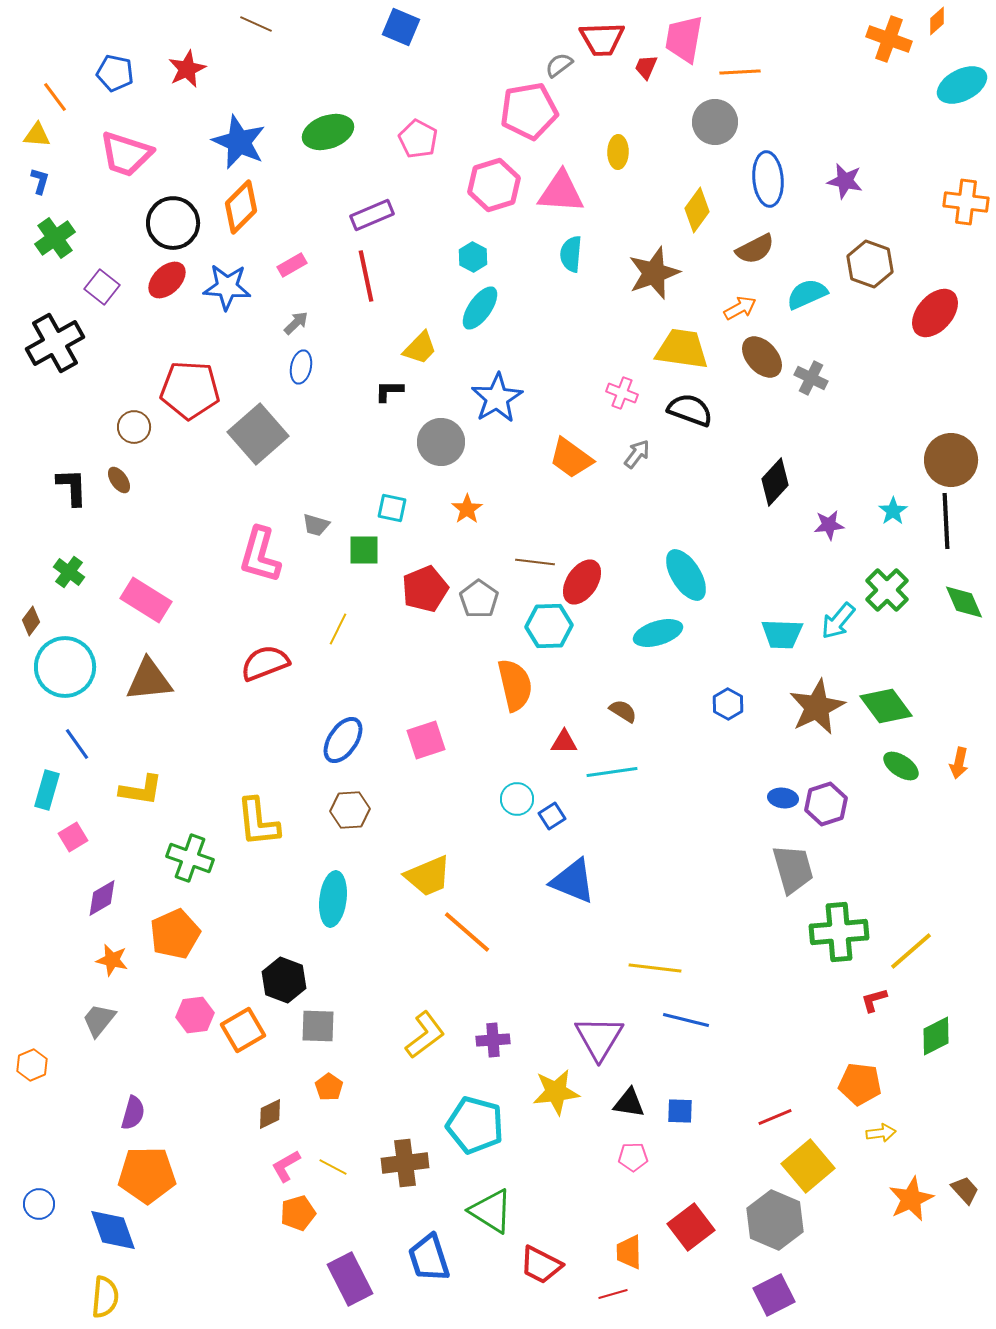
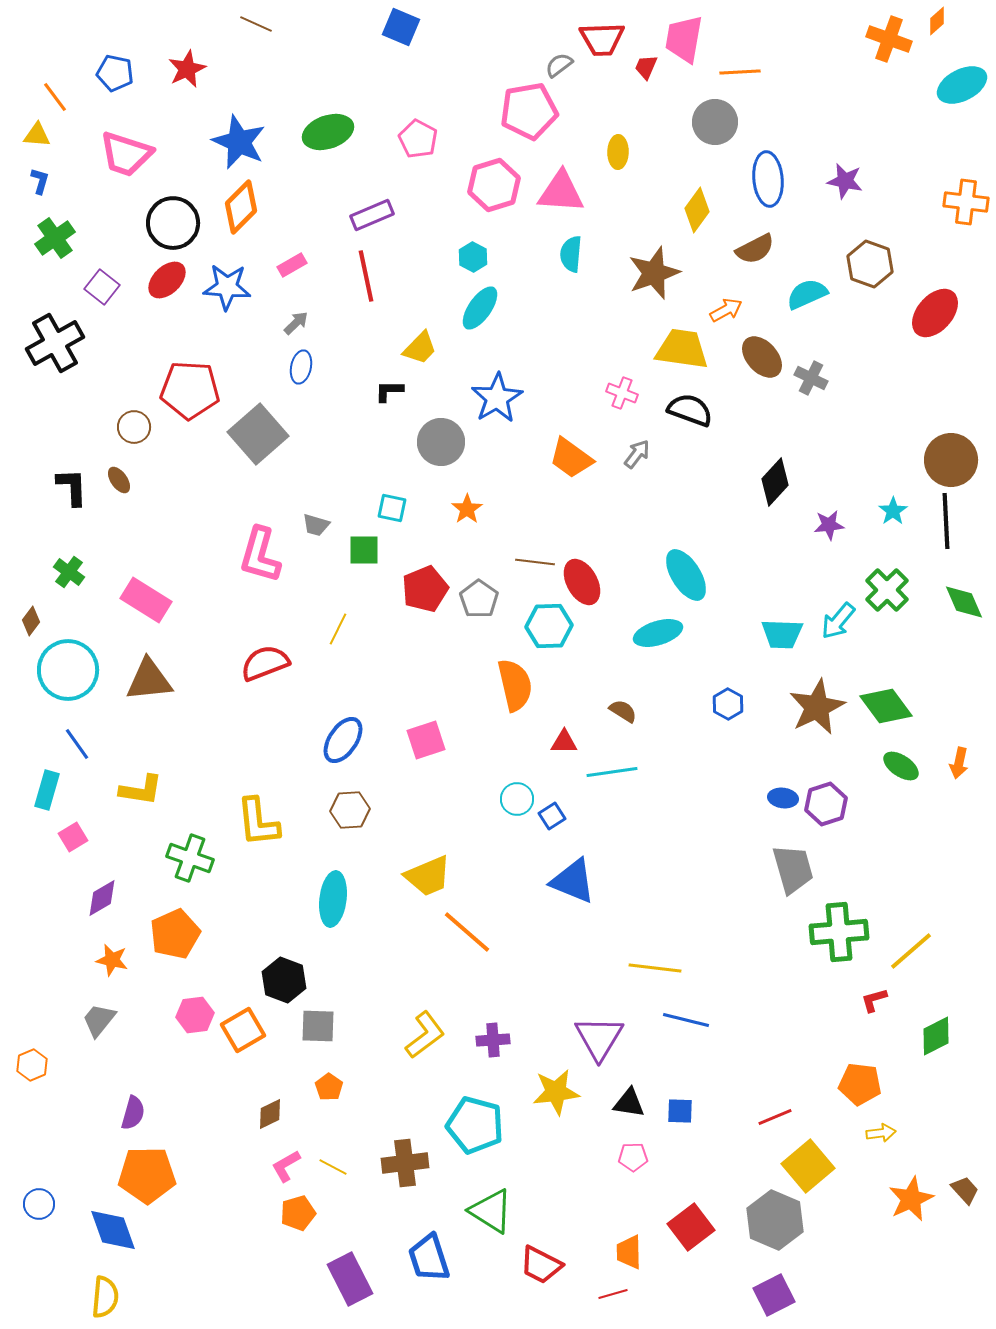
orange arrow at (740, 308): moved 14 px left, 2 px down
red ellipse at (582, 582): rotated 63 degrees counterclockwise
cyan circle at (65, 667): moved 3 px right, 3 px down
